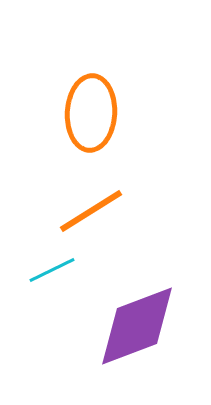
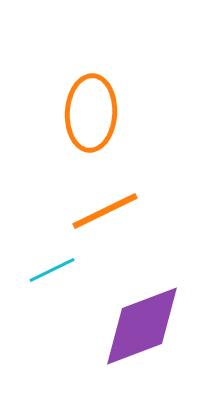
orange line: moved 14 px right; rotated 6 degrees clockwise
purple diamond: moved 5 px right
